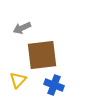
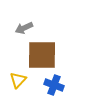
gray arrow: moved 2 px right
brown square: rotated 8 degrees clockwise
